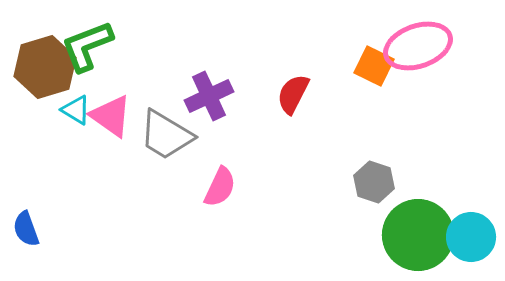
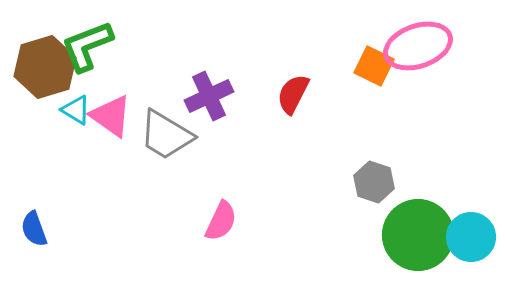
pink semicircle: moved 1 px right, 34 px down
blue semicircle: moved 8 px right
